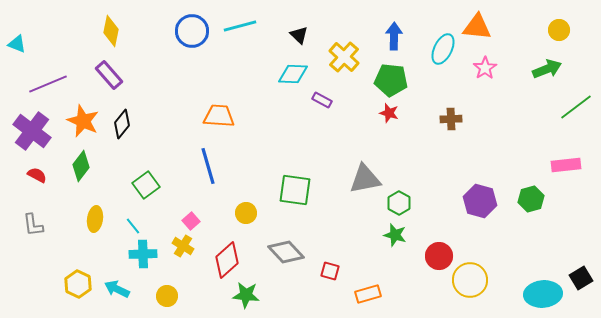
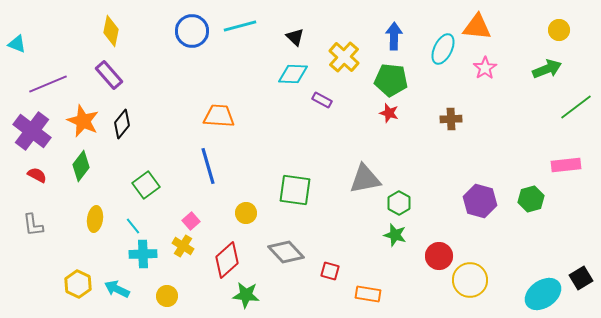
black triangle at (299, 35): moved 4 px left, 2 px down
orange rectangle at (368, 294): rotated 25 degrees clockwise
cyan ellipse at (543, 294): rotated 30 degrees counterclockwise
